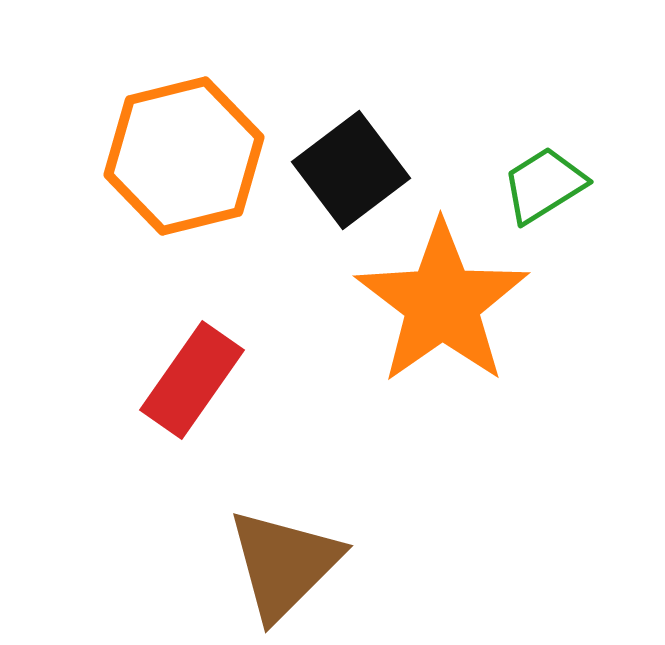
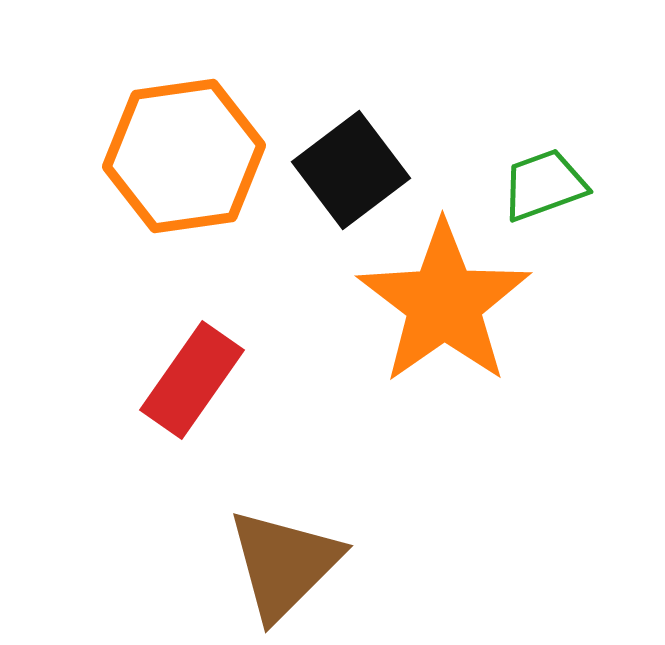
orange hexagon: rotated 6 degrees clockwise
green trapezoid: rotated 12 degrees clockwise
orange star: moved 2 px right
